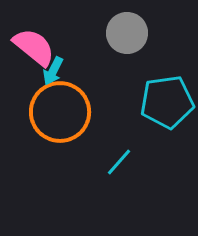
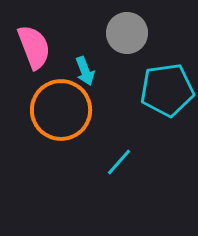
pink semicircle: rotated 30 degrees clockwise
cyan arrow: moved 32 px right; rotated 48 degrees counterclockwise
cyan pentagon: moved 12 px up
orange circle: moved 1 px right, 2 px up
